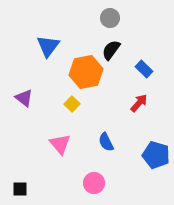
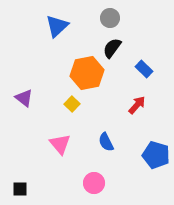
blue triangle: moved 9 px right, 20 px up; rotated 10 degrees clockwise
black semicircle: moved 1 px right, 2 px up
orange hexagon: moved 1 px right, 1 px down
red arrow: moved 2 px left, 2 px down
